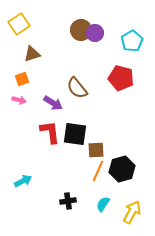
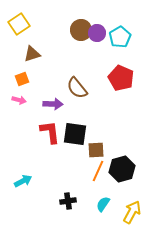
purple circle: moved 2 px right
cyan pentagon: moved 12 px left, 4 px up
red pentagon: rotated 10 degrees clockwise
purple arrow: moved 1 px down; rotated 30 degrees counterclockwise
